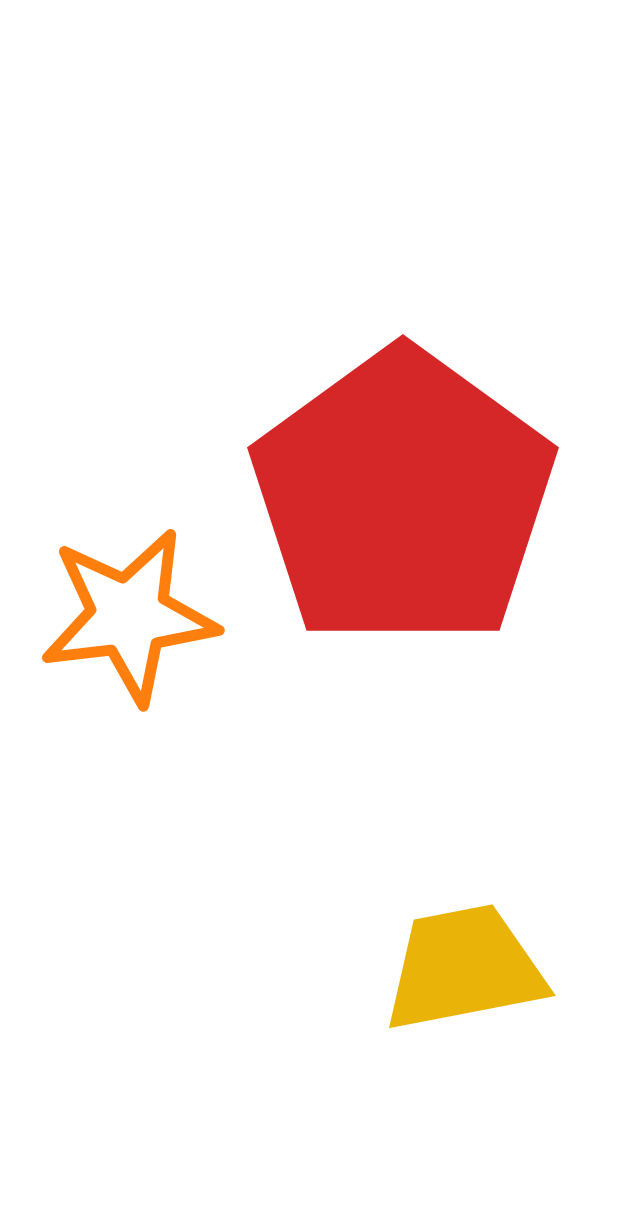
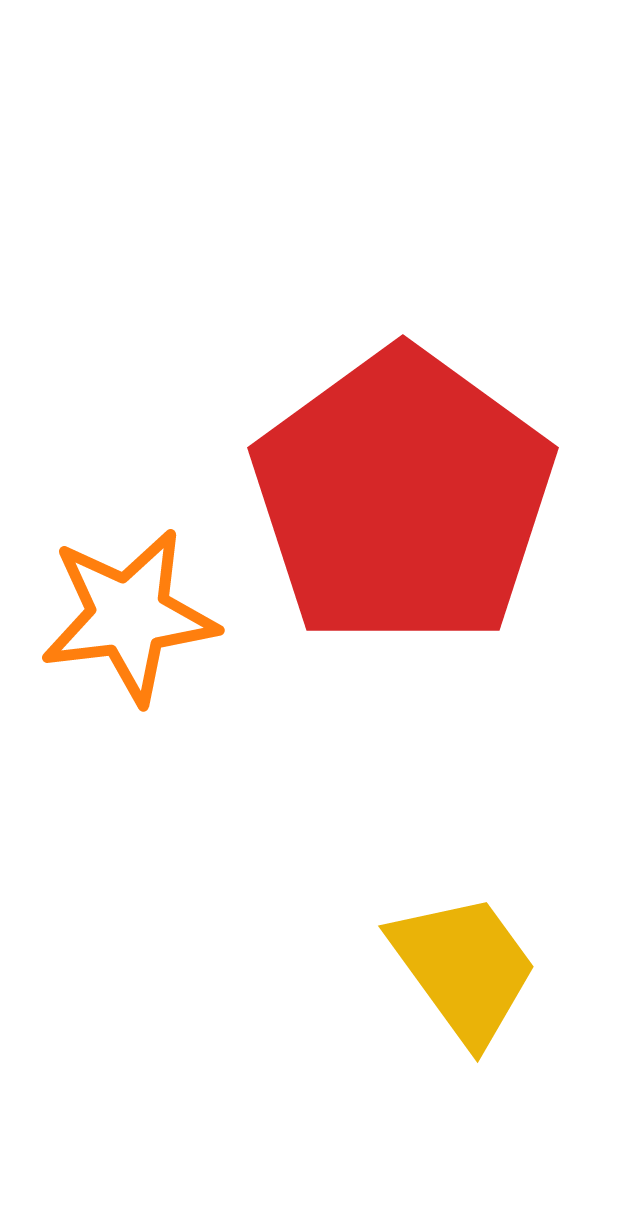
yellow trapezoid: rotated 65 degrees clockwise
